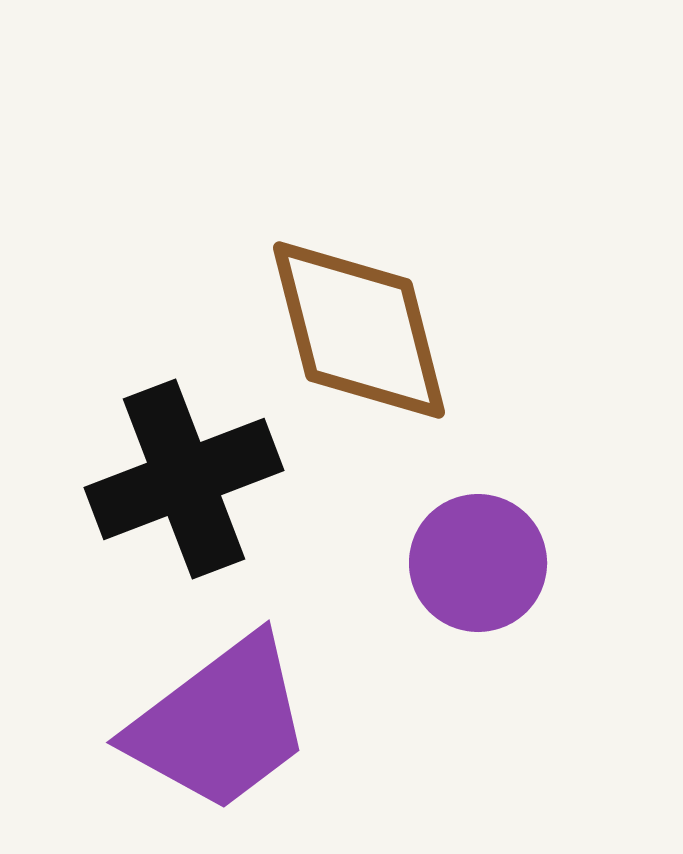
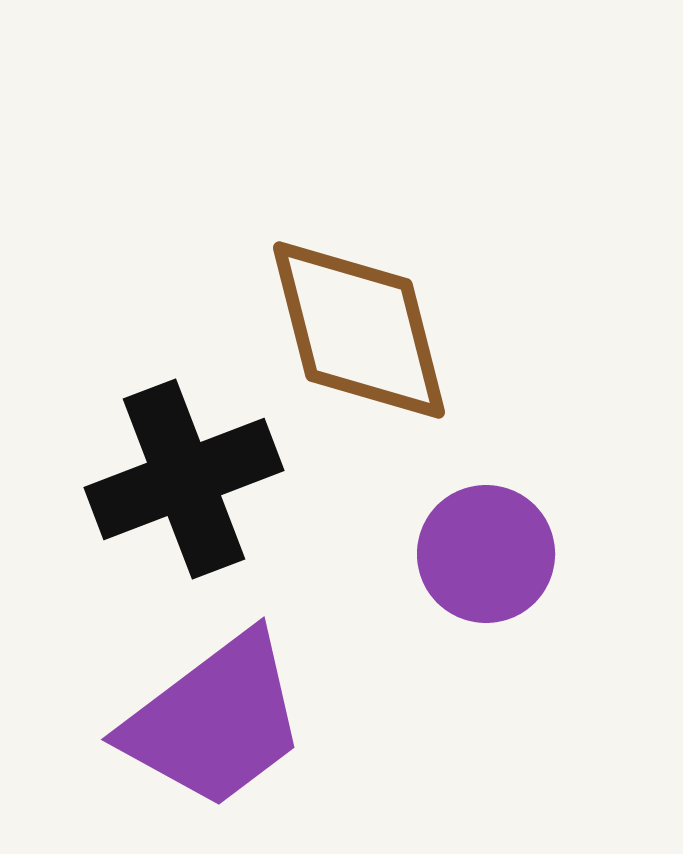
purple circle: moved 8 px right, 9 px up
purple trapezoid: moved 5 px left, 3 px up
